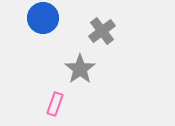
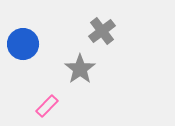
blue circle: moved 20 px left, 26 px down
pink rectangle: moved 8 px left, 2 px down; rotated 25 degrees clockwise
